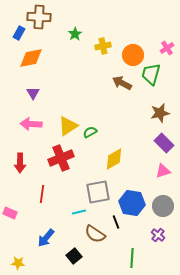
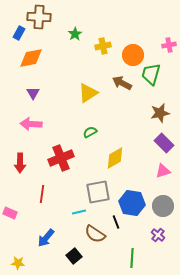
pink cross: moved 2 px right, 3 px up; rotated 24 degrees clockwise
yellow triangle: moved 20 px right, 33 px up
yellow diamond: moved 1 px right, 1 px up
